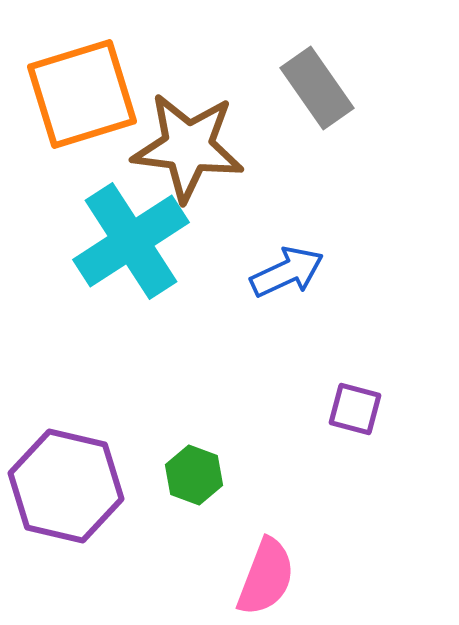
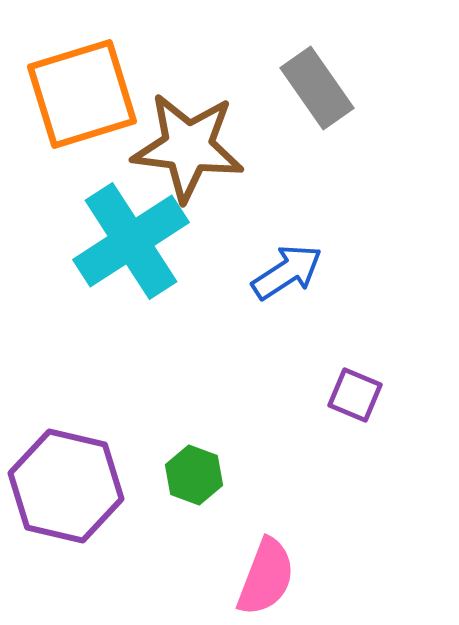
blue arrow: rotated 8 degrees counterclockwise
purple square: moved 14 px up; rotated 8 degrees clockwise
